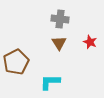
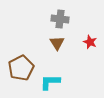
brown triangle: moved 2 px left
brown pentagon: moved 5 px right, 6 px down
